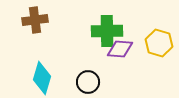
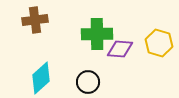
green cross: moved 10 px left, 3 px down
cyan diamond: moved 1 px left; rotated 32 degrees clockwise
